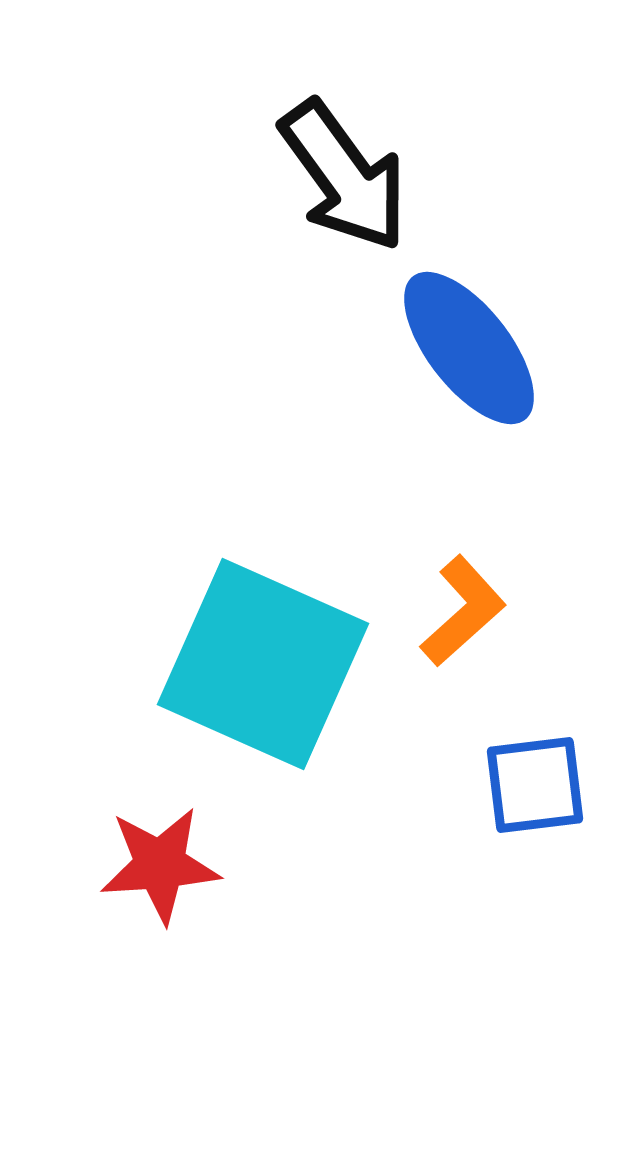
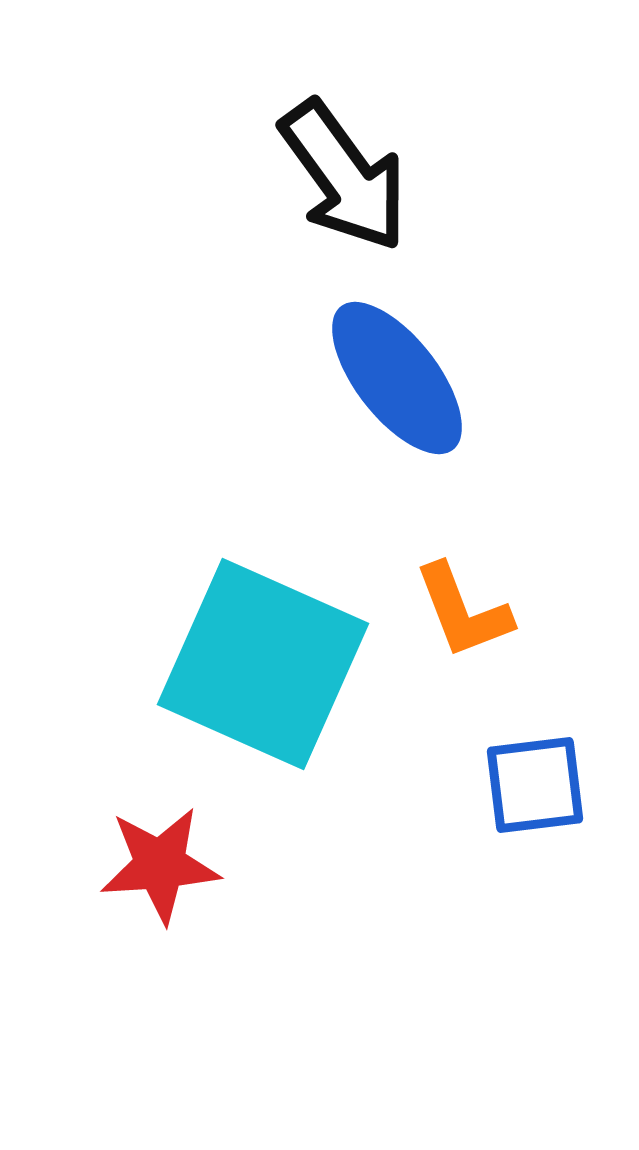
blue ellipse: moved 72 px left, 30 px down
orange L-shape: rotated 111 degrees clockwise
